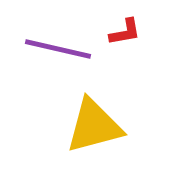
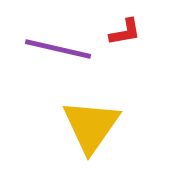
yellow triangle: moved 3 px left; rotated 40 degrees counterclockwise
